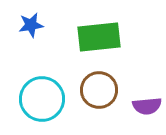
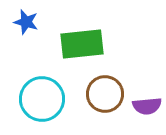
blue star: moved 5 px left, 3 px up; rotated 25 degrees clockwise
green rectangle: moved 17 px left, 7 px down
brown circle: moved 6 px right, 4 px down
